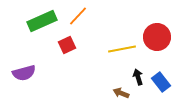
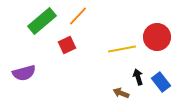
green rectangle: rotated 16 degrees counterclockwise
